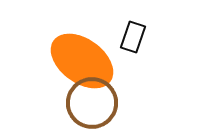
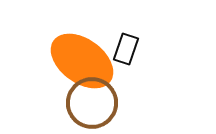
black rectangle: moved 7 px left, 12 px down
